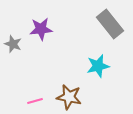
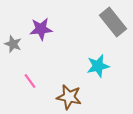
gray rectangle: moved 3 px right, 2 px up
pink line: moved 5 px left, 20 px up; rotated 70 degrees clockwise
